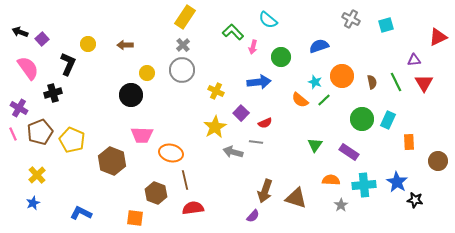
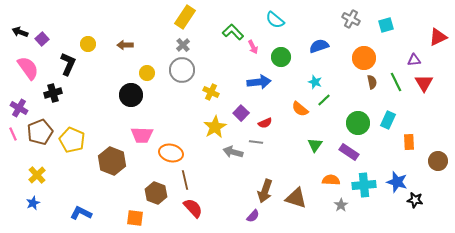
cyan semicircle at (268, 20): moved 7 px right
pink arrow at (253, 47): rotated 40 degrees counterclockwise
orange circle at (342, 76): moved 22 px right, 18 px up
yellow cross at (216, 91): moved 5 px left, 1 px down
orange semicircle at (300, 100): moved 9 px down
green circle at (362, 119): moved 4 px left, 4 px down
blue star at (397, 182): rotated 15 degrees counterclockwise
red semicircle at (193, 208): rotated 55 degrees clockwise
